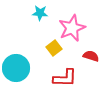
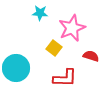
yellow square: rotated 14 degrees counterclockwise
